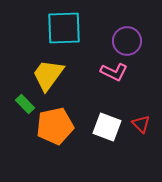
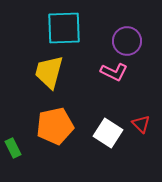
yellow trapezoid: moved 1 px right, 3 px up; rotated 21 degrees counterclockwise
green rectangle: moved 12 px left, 44 px down; rotated 18 degrees clockwise
white square: moved 1 px right, 6 px down; rotated 12 degrees clockwise
